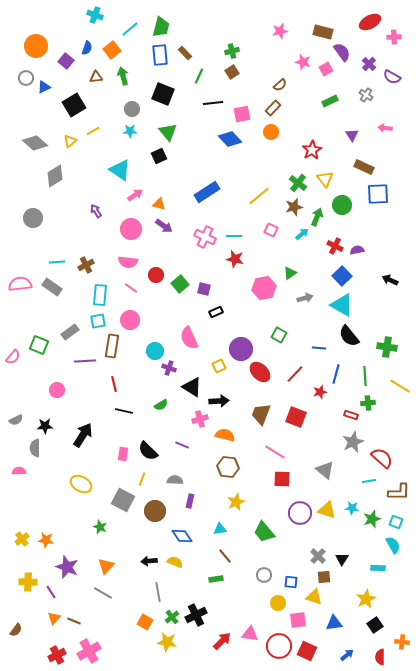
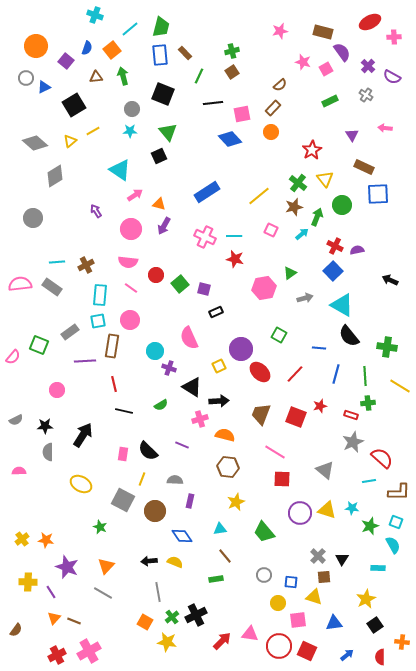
purple cross at (369, 64): moved 1 px left, 2 px down
purple arrow at (164, 226): rotated 84 degrees clockwise
blue square at (342, 276): moved 9 px left, 5 px up
red star at (320, 392): moved 14 px down
gray semicircle at (35, 448): moved 13 px right, 4 px down
green star at (372, 519): moved 2 px left, 7 px down
